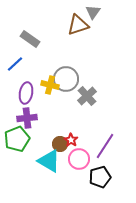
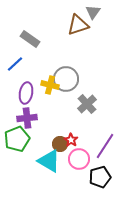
gray cross: moved 8 px down
